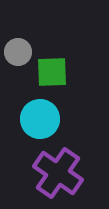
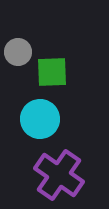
purple cross: moved 1 px right, 2 px down
